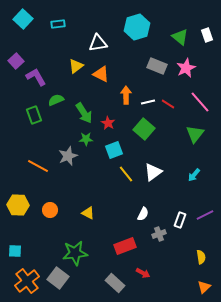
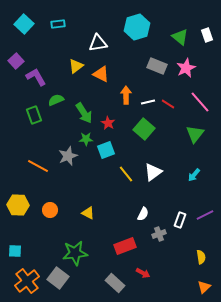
cyan square at (23, 19): moved 1 px right, 5 px down
cyan square at (114, 150): moved 8 px left
